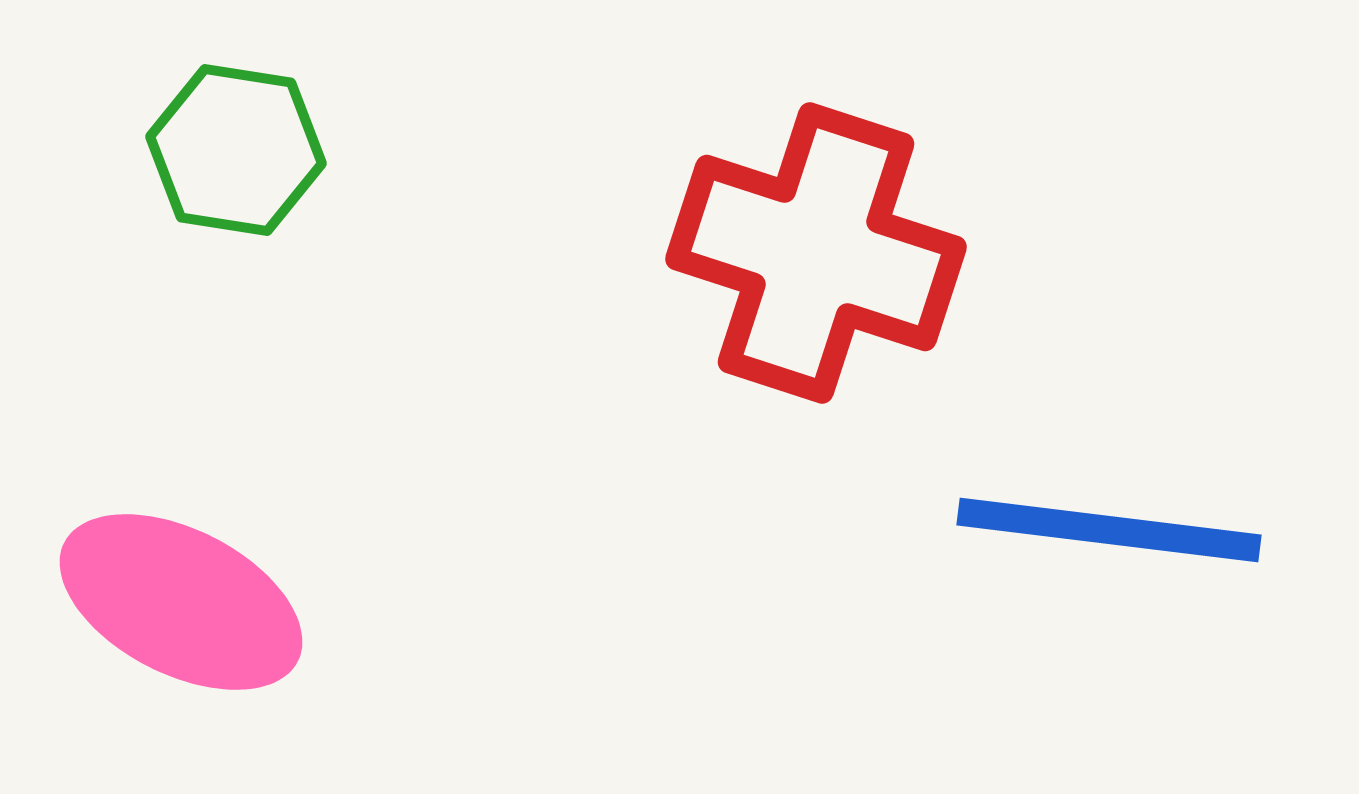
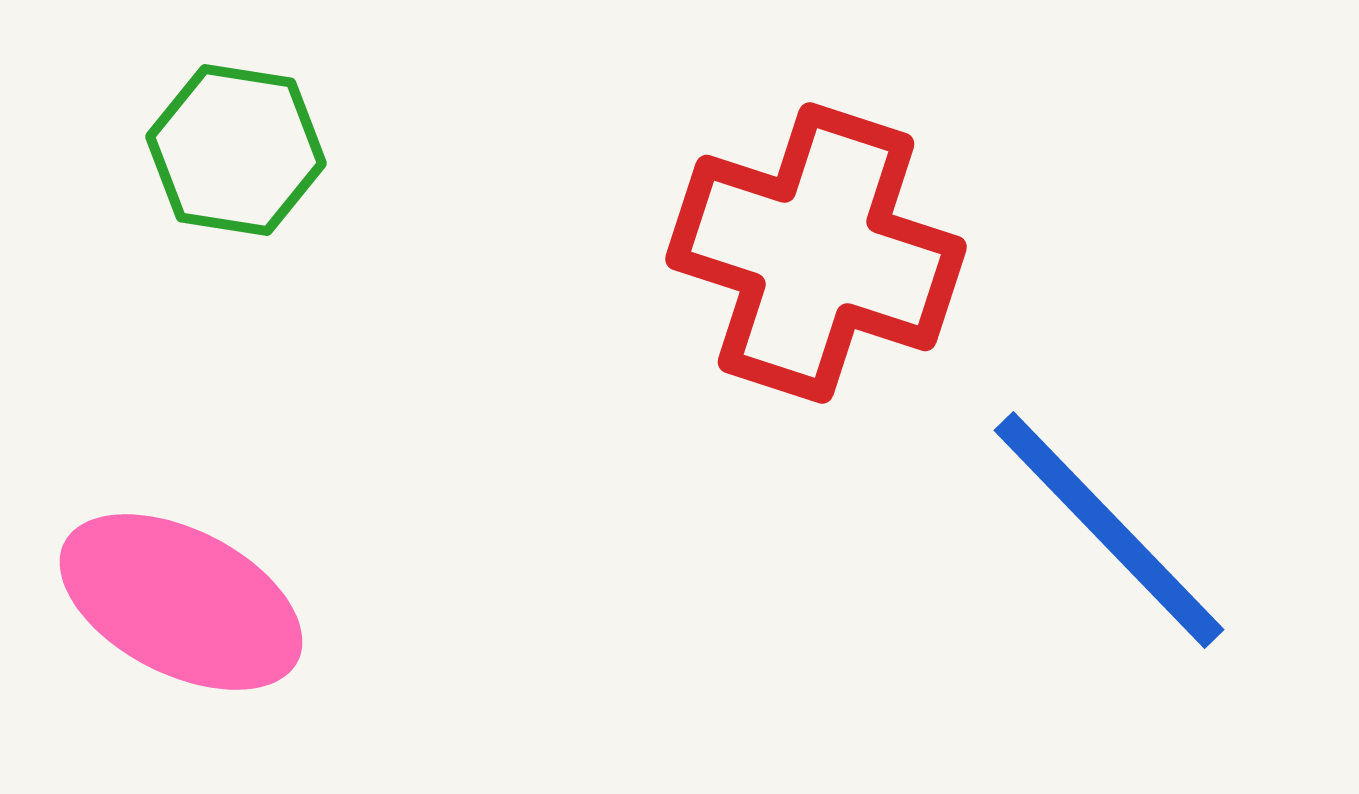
blue line: rotated 39 degrees clockwise
